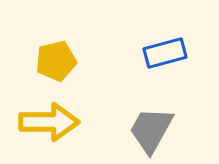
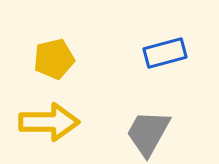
yellow pentagon: moved 2 px left, 2 px up
gray trapezoid: moved 3 px left, 3 px down
